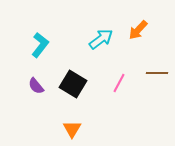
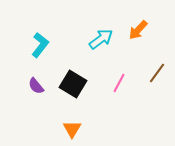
brown line: rotated 55 degrees counterclockwise
